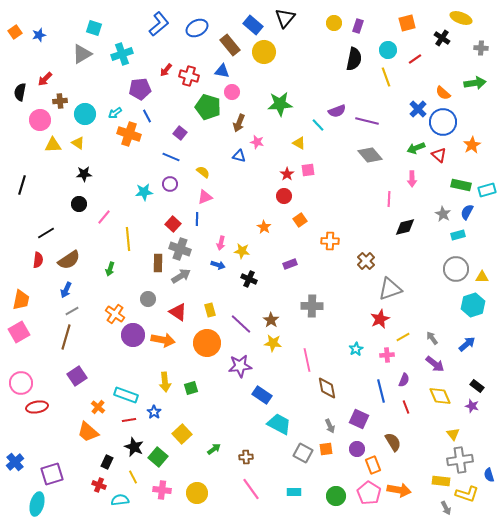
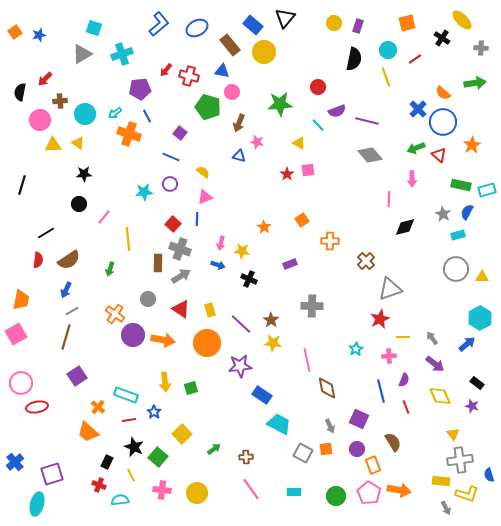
yellow ellipse at (461, 18): moved 1 px right, 2 px down; rotated 25 degrees clockwise
red circle at (284, 196): moved 34 px right, 109 px up
orange square at (300, 220): moved 2 px right
cyan hexagon at (473, 305): moved 7 px right, 13 px down; rotated 10 degrees counterclockwise
red triangle at (178, 312): moved 3 px right, 3 px up
pink square at (19, 332): moved 3 px left, 2 px down
yellow line at (403, 337): rotated 32 degrees clockwise
pink cross at (387, 355): moved 2 px right, 1 px down
black rectangle at (477, 386): moved 3 px up
yellow line at (133, 477): moved 2 px left, 2 px up
